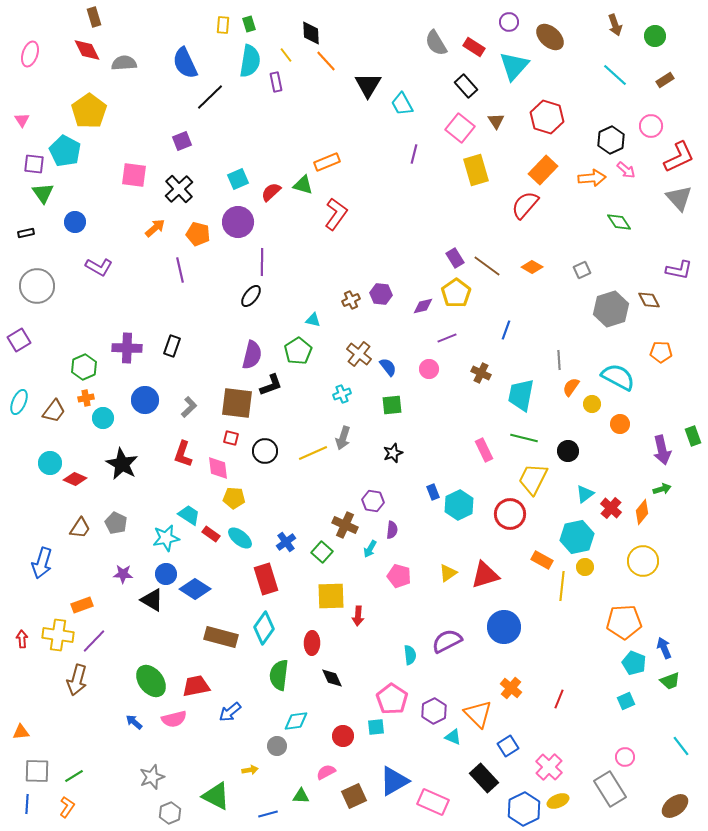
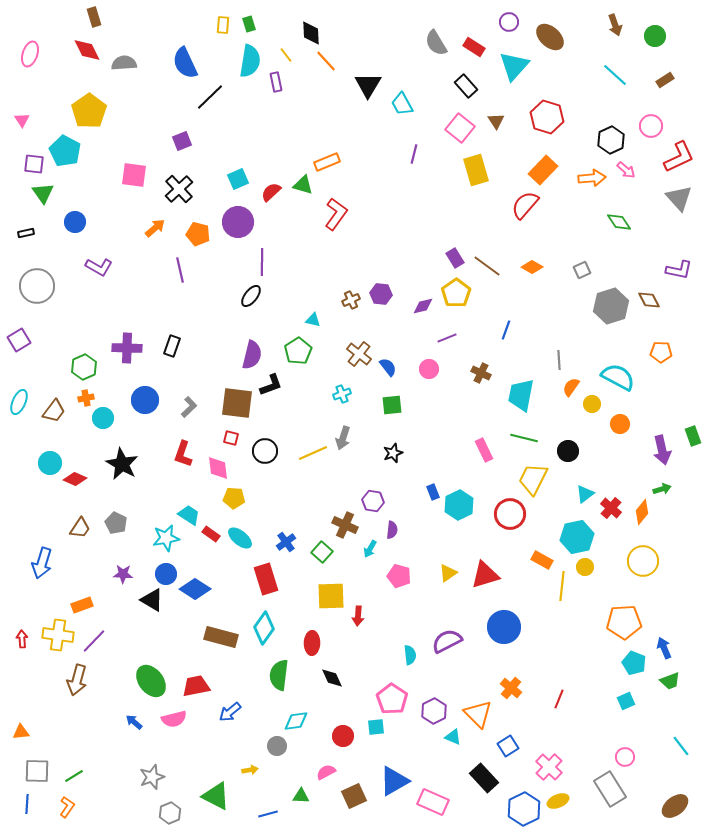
gray hexagon at (611, 309): moved 3 px up
